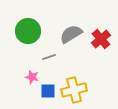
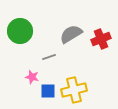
green circle: moved 8 px left
red cross: rotated 18 degrees clockwise
